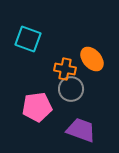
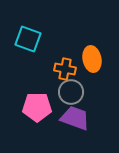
orange ellipse: rotated 30 degrees clockwise
gray circle: moved 3 px down
pink pentagon: rotated 8 degrees clockwise
purple trapezoid: moved 6 px left, 12 px up
